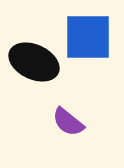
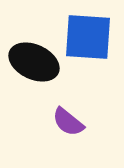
blue square: rotated 4 degrees clockwise
